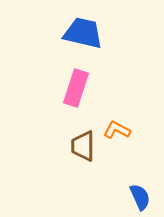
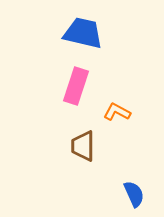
pink rectangle: moved 2 px up
orange L-shape: moved 18 px up
blue semicircle: moved 6 px left, 3 px up
